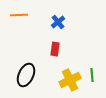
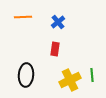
orange line: moved 4 px right, 2 px down
black ellipse: rotated 20 degrees counterclockwise
